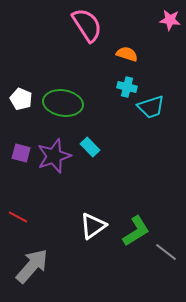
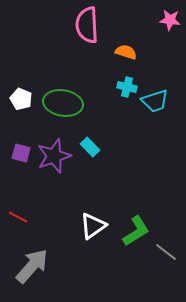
pink semicircle: rotated 150 degrees counterclockwise
orange semicircle: moved 1 px left, 2 px up
cyan trapezoid: moved 4 px right, 6 px up
